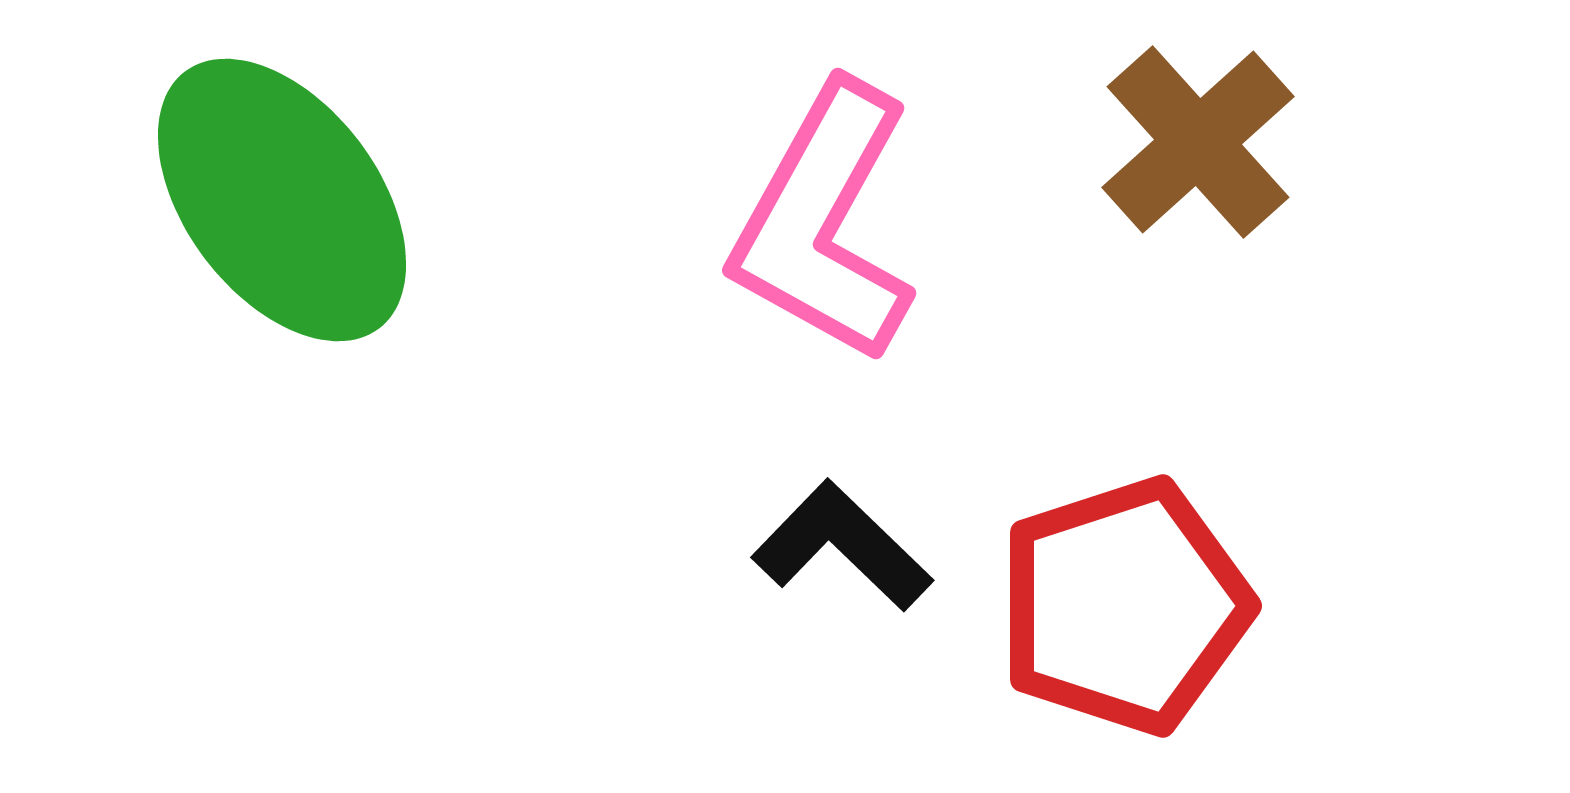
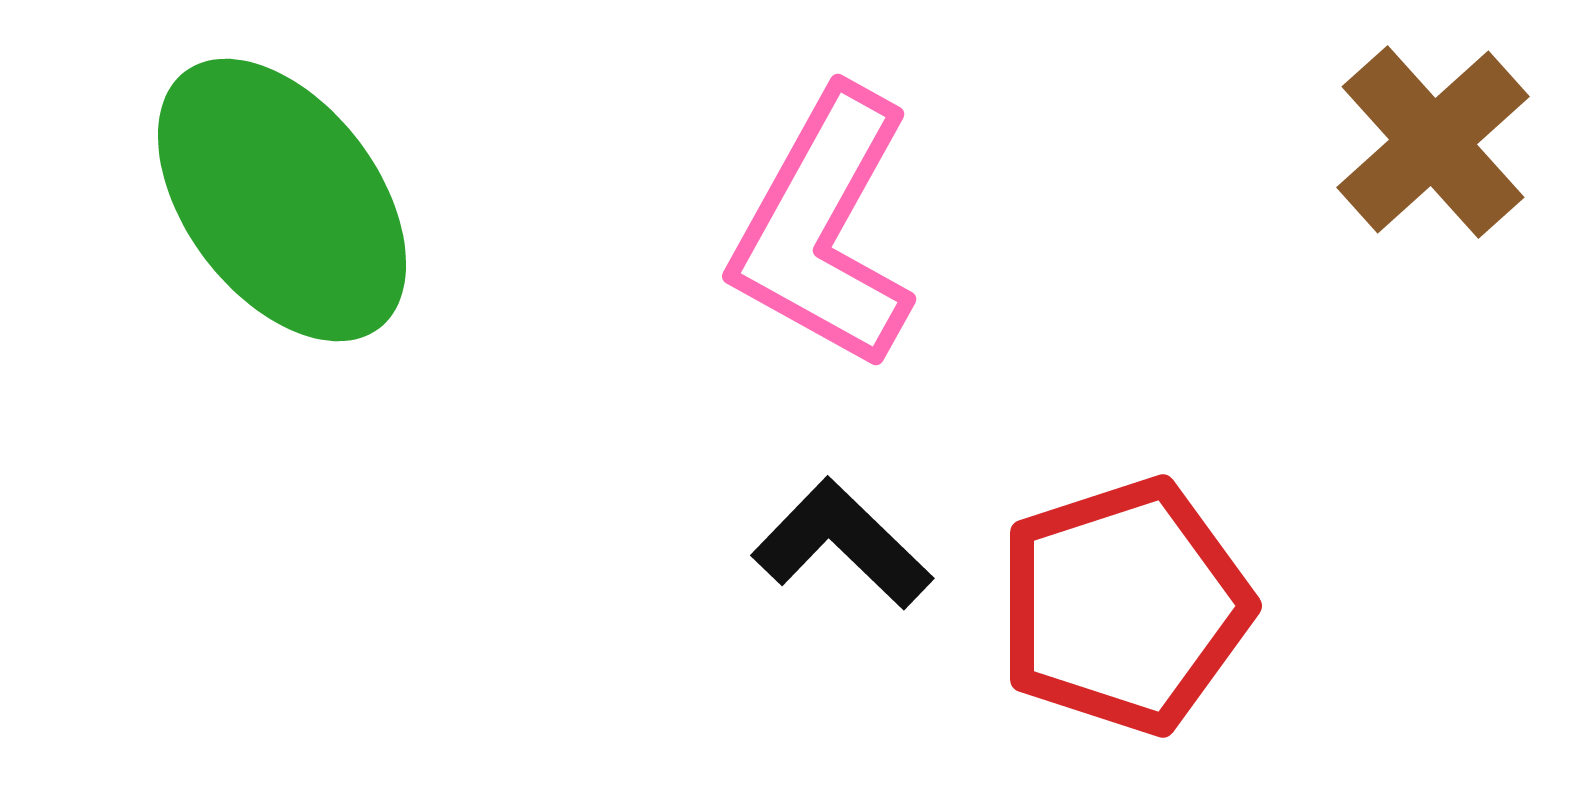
brown cross: moved 235 px right
pink L-shape: moved 6 px down
black L-shape: moved 2 px up
